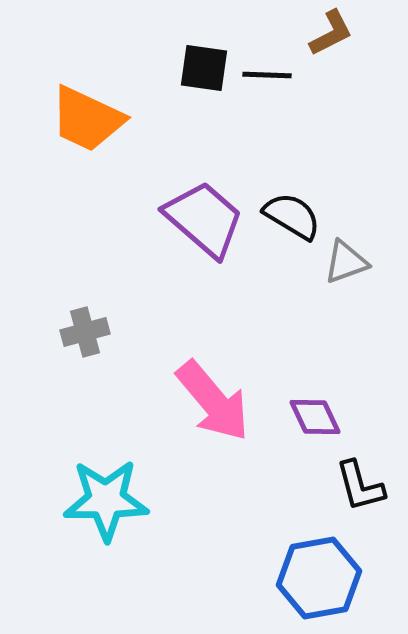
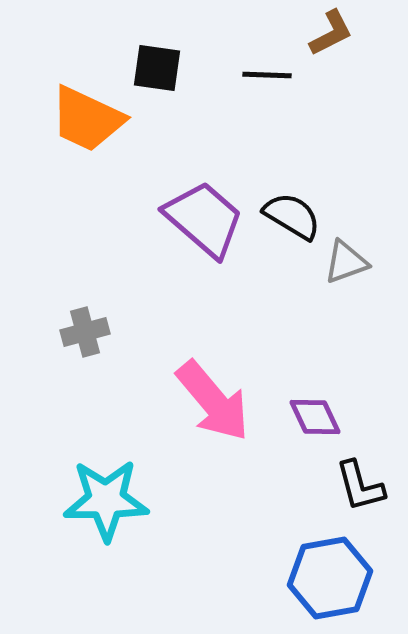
black square: moved 47 px left
blue hexagon: moved 11 px right
